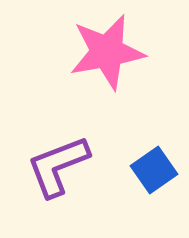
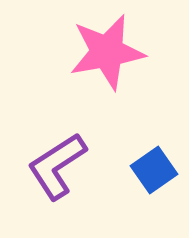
purple L-shape: moved 1 px left; rotated 12 degrees counterclockwise
